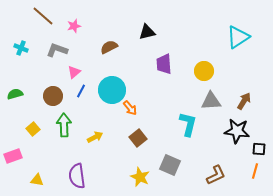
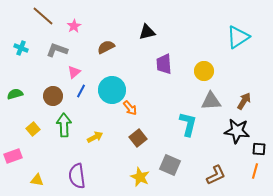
pink star: rotated 16 degrees counterclockwise
brown semicircle: moved 3 px left
